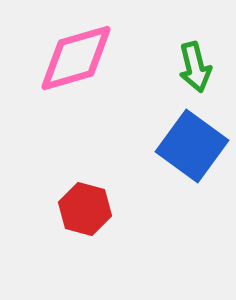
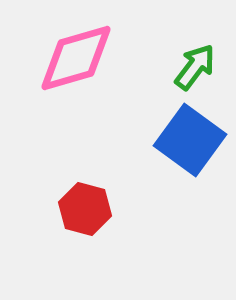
green arrow: rotated 129 degrees counterclockwise
blue square: moved 2 px left, 6 px up
